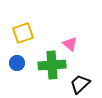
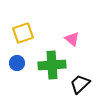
pink triangle: moved 2 px right, 5 px up
